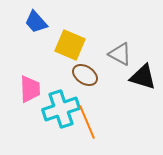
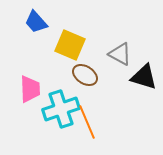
black triangle: moved 1 px right
